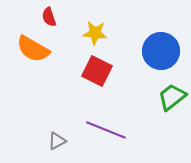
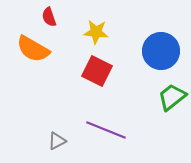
yellow star: moved 1 px right, 1 px up
